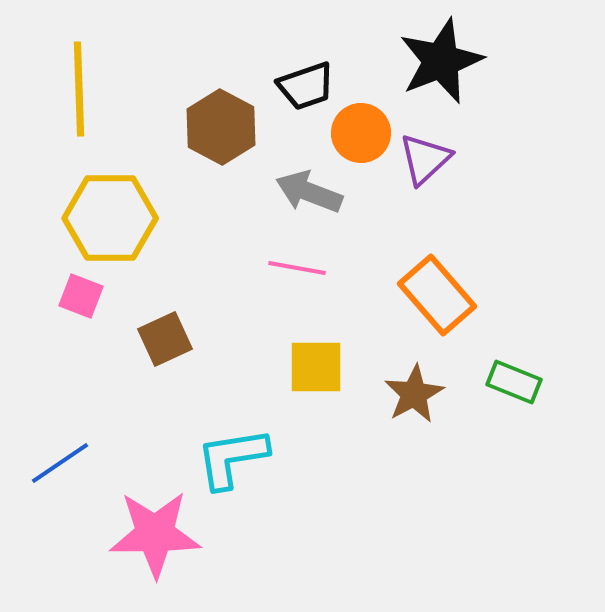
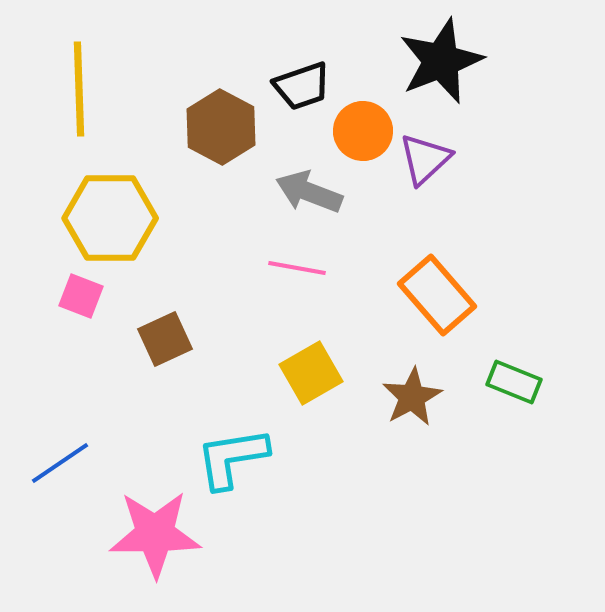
black trapezoid: moved 4 px left
orange circle: moved 2 px right, 2 px up
yellow square: moved 5 px left, 6 px down; rotated 30 degrees counterclockwise
brown star: moved 2 px left, 3 px down
